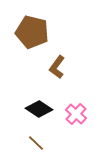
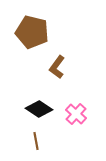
brown line: moved 2 px up; rotated 36 degrees clockwise
